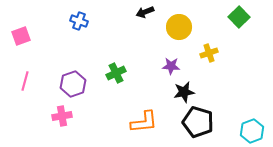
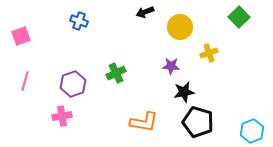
yellow circle: moved 1 px right
orange L-shape: rotated 16 degrees clockwise
